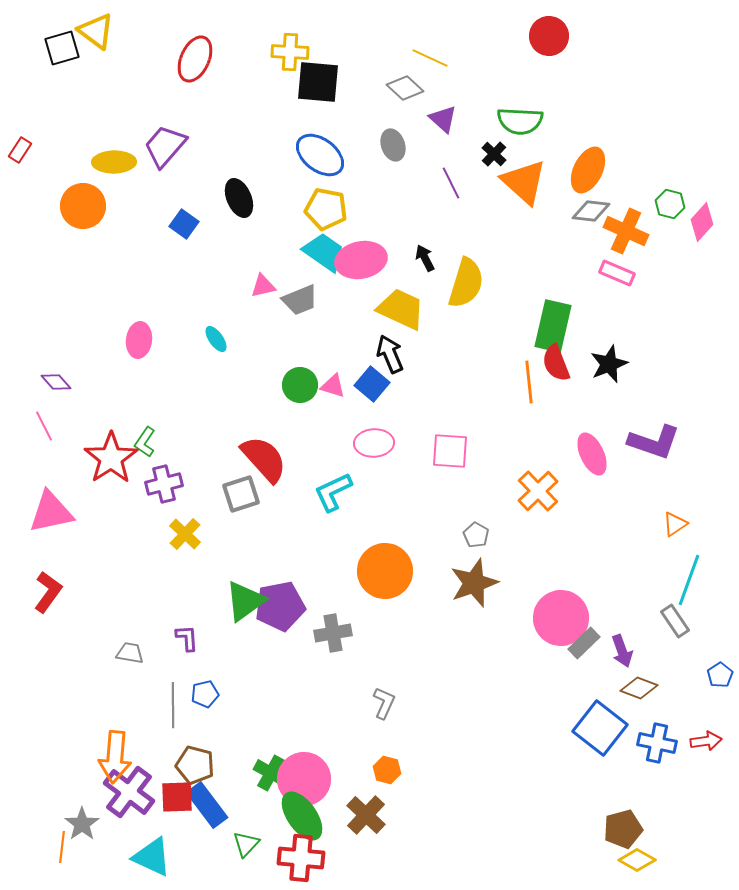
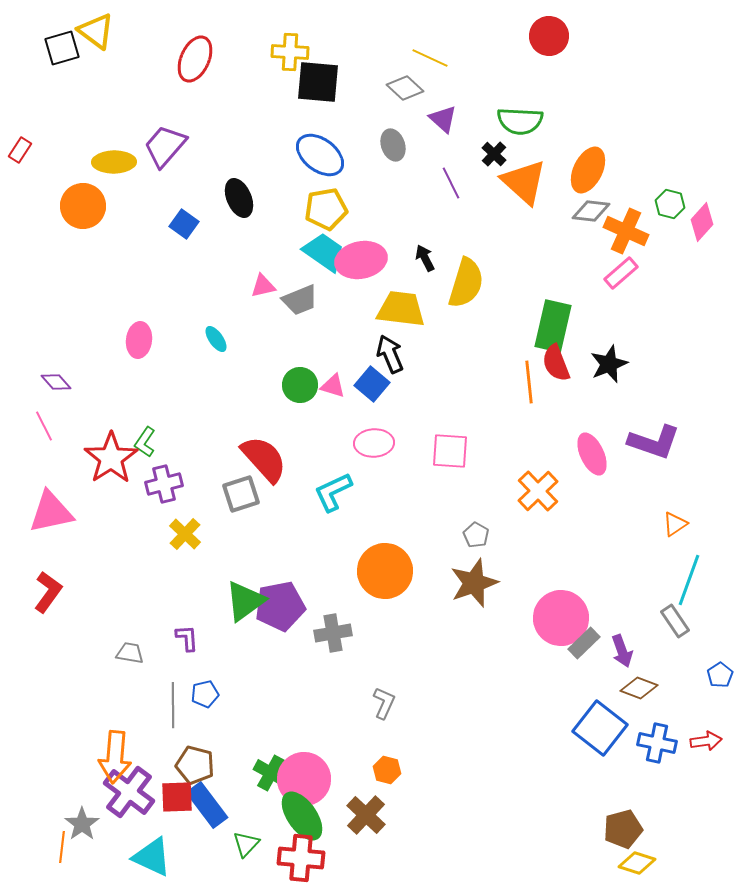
yellow pentagon at (326, 209): rotated 21 degrees counterclockwise
pink rectangle at (617, 273): moved 4 px right; rotated 64 degrees counterclockwise
yellow trapezoid at (401, 309): rotated 18 degrees counterclockwise
yellow diamond at (637, 860): moved 3 px down; rotated 12 degrees counterclockwise
